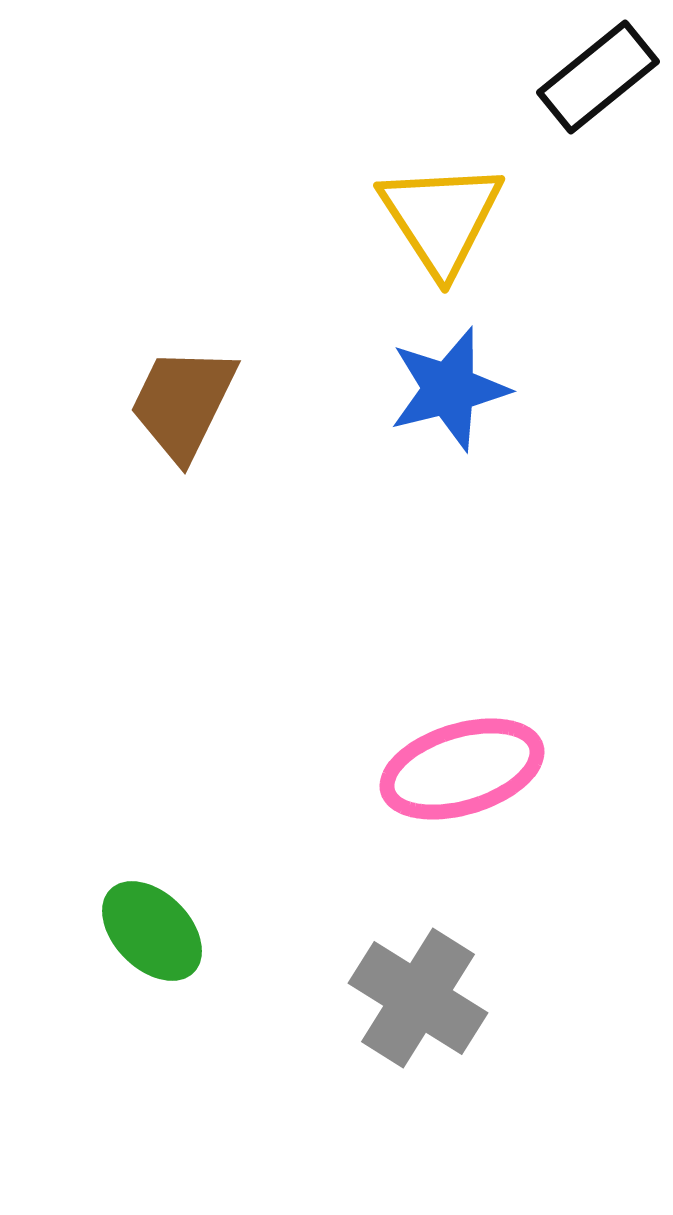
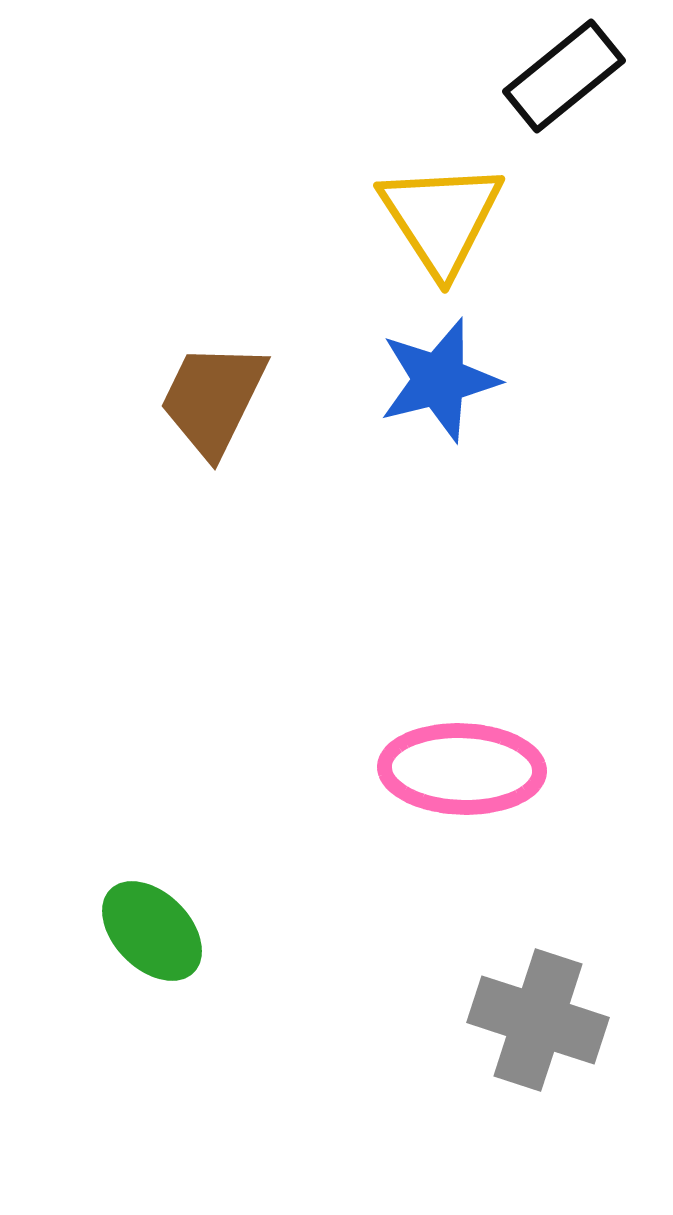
black rectangle: moved 34 px left, 1 px up
blue star: moved 10 px left, 9 px up
brown trapezoid: moved 30 px right, 4 px up
pink ellipse: rotated 19 degrees clockwise
gray cross: moved 120 px right, 22 px down; rotated 14 degrees counterclockwise
